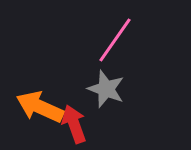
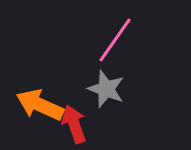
orange arrow: moved 2 px up
